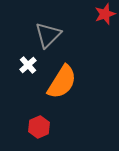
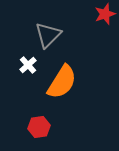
red hexagon: rotated 15 degrees clockwise
